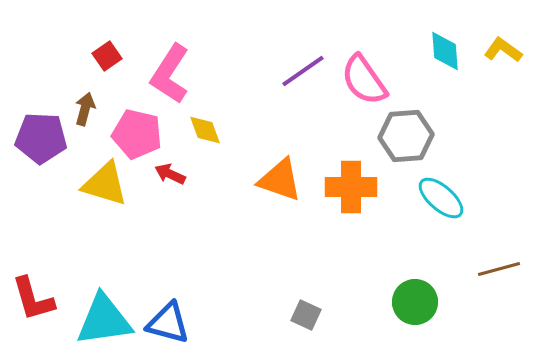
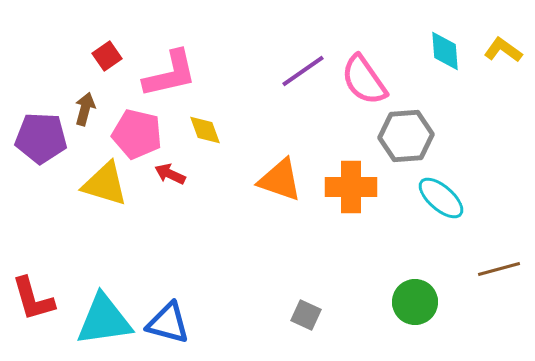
pink L-shape: rotated 136 degrees counterclockwise
